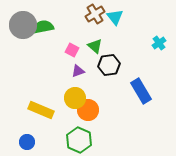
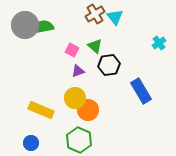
gray circle: moved 2 px right
blue circle: moved 4 px right, 1 px down
